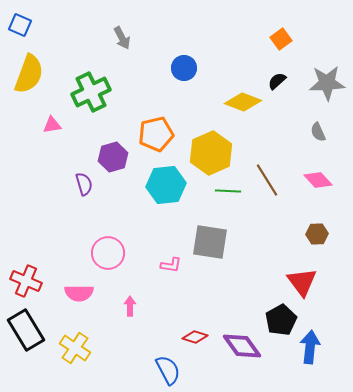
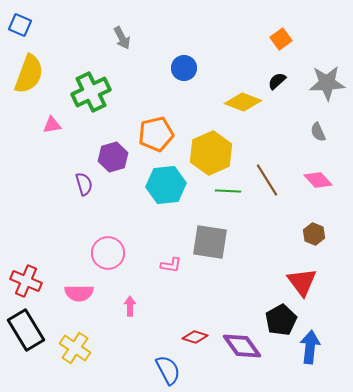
brown hexagon: moved 3 px left; rotated 25 degrees clockwise
